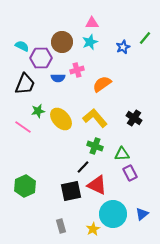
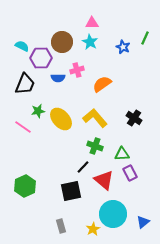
green line: rotated 16 degrees counterclockwise
cyan star: rotated 21 degrees counterclockwise
blue star: rotated 24 degrees counterclockwise
red triangle: moved 7 px right, 5 px up; rotated 15 degrees clockwise
blue triangle: moved 1 px right, 8 px down
